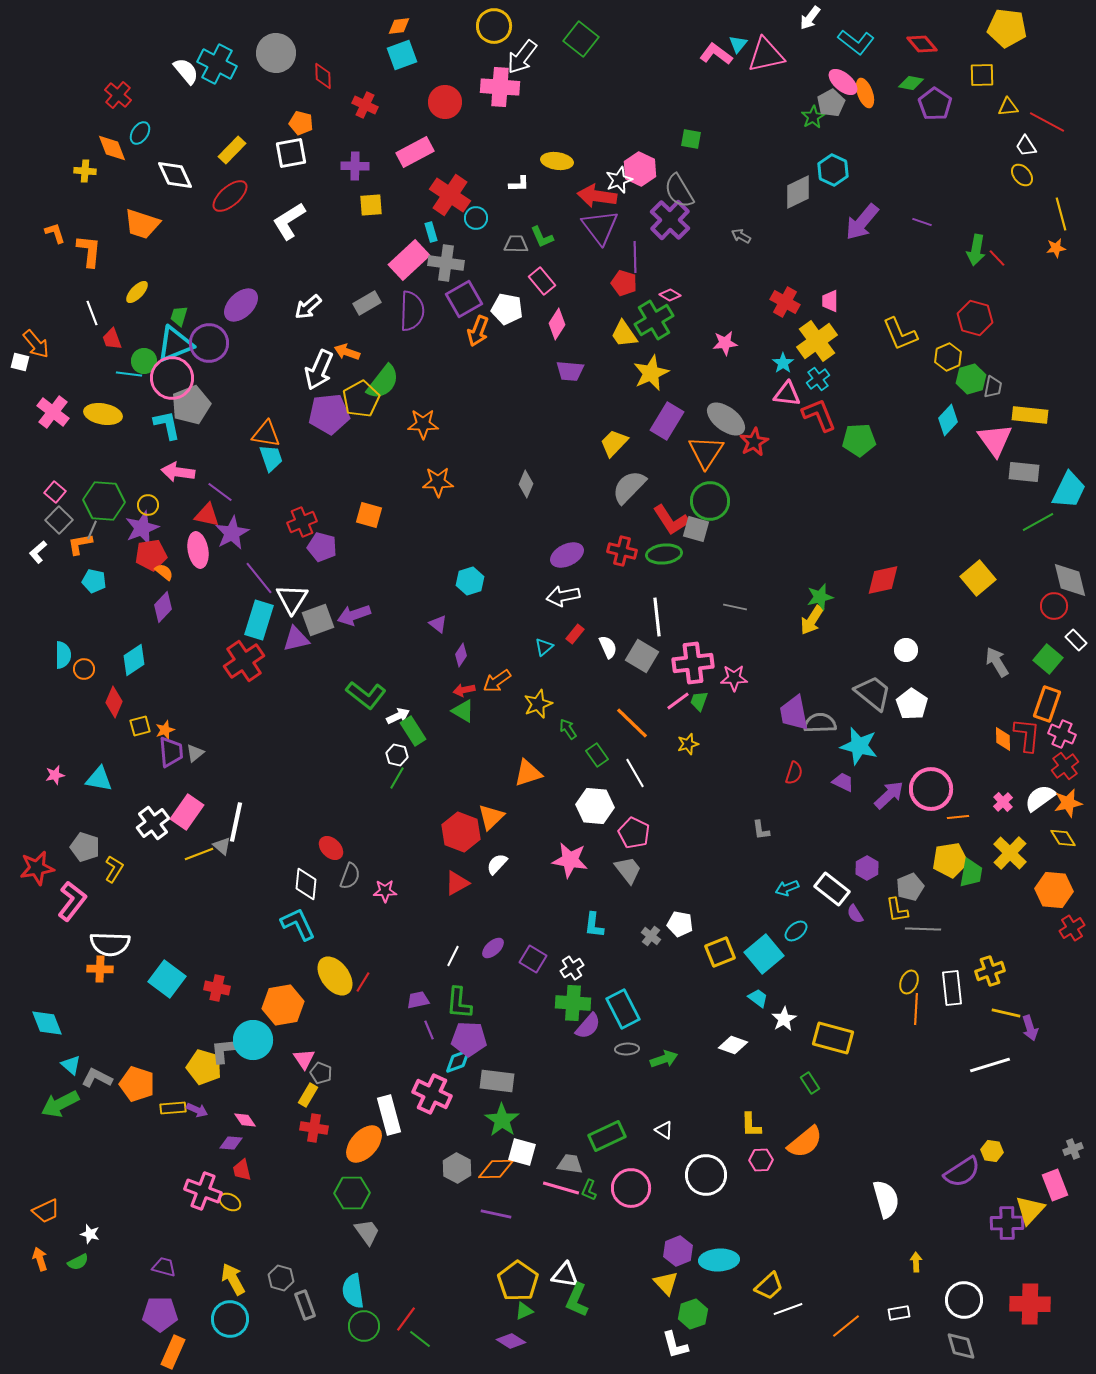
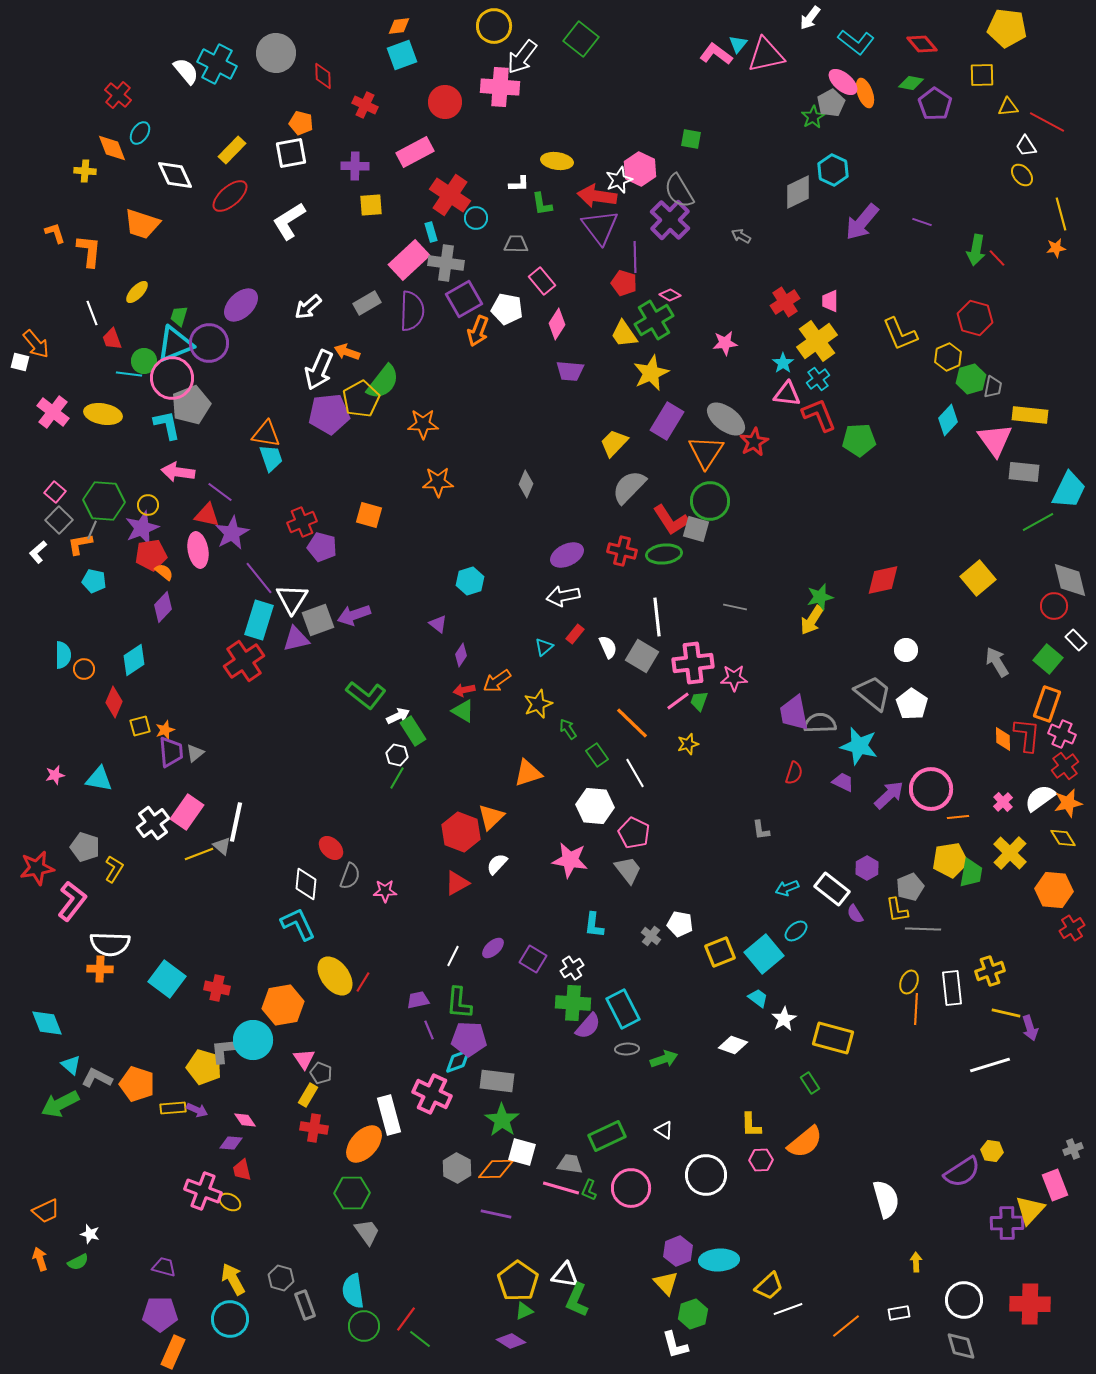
green L-shape at (542, 237): moved 33 px up; rotated 15 degrees clockwise
red cross at (785, 302): rotated 28 degrees clockwise
